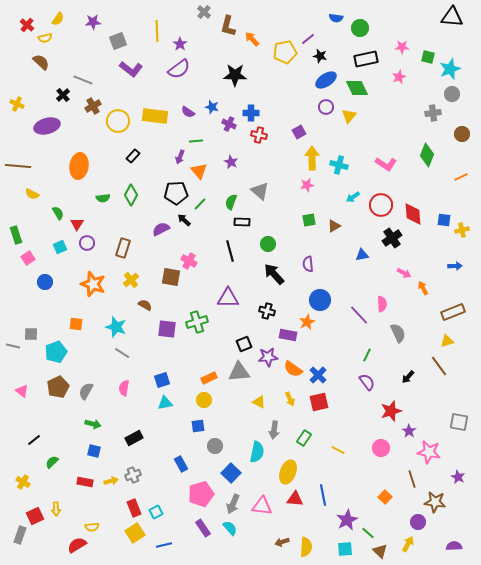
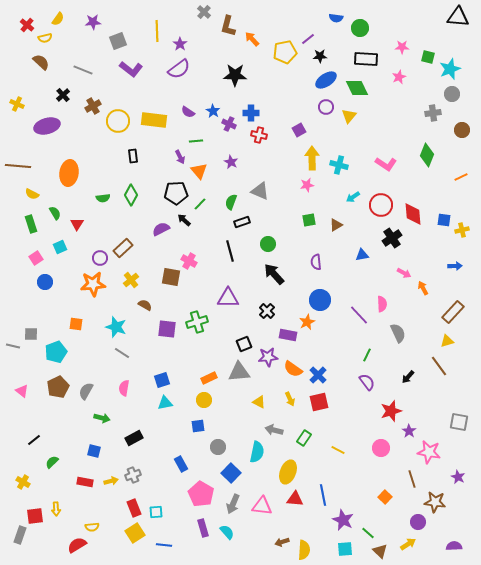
black triangle at (452, 17): moved 6 px right
black star at (320, 56): rotated 16 degrees counterclockwise
black rectangle at (366, 59): rotated 15 degrees clockwise
gray line at (83, 80): moved 10 px up
blue star at (212, 107): moved 1 px right, 4 px down; rotated 16 degrees clockwise
yellow rectangle at (155, 116): moved 1 px left, 4 px down
purple square at (299, 132): moved 2 px up
brown circle at (462, 134): moved 4 px up
black rectangle at (133, 156): rotated 48 degrees counterclockwise
purple arrow at (180, 157): rotated 48 degrees counterclockwise
orange ellipse at (79, 166): moved 10 px left, 7 px down
gray triangle at (260, 191): rotated 18 degrees counterclockwise
green semicircle at (58, 213): moved 3 px left
black rectangle at (242, 222): rotated 21 degrees counterclockwise
brown triangle at (334, 226): moved 2 px right, 1 px up
green rectangle at (16, 235): moved 15 px right, 11 px up
purple circle at (87, 243): moved 13 px right, 15 px down
brown rectangle at (123, 248): rotated 30 degrees clockwise
pink square at (28, 258): moved 8 px right
purple semicircle at (308, 264): moved 8 px right, 2 px up
orange star at (93, 284): rotated 25 degrees counterclockwise
black cross at (267, 311): rotated 28 degrees clockwise
brown rectangle at (453, 312): rotated 25 degrees counterclockwise
green arrow at (93, 424): moved 9 px right, 6 px up
gray arrow at (274, 430): rotated 96 degrees clockwise
gray circle at (215, 446): moved 3 px right, 1 px down
pink pentagon at (201, 494): rotated 25 degrees counterclockwise
cyan square at (156, 512): rotated 24 degrees clockwise
red square at (35, 516): rotated 18 degrees clockwise
purple star at (347, 520): moved 4 px left; rotated 20 degrees counterclockwise
purple rectangle at (203, 528): rotated 18 degrees clockwise
cyan semicircle at (230, 528): moved 3 px left, 4 px down
yellow arrow at (408, 544): rotated 28 degrees clockwise
blue line at (164, 545): rotated 21 degrees clockwise
yellow semicircle at (306, 547): moved 2 px left, 3 px down
